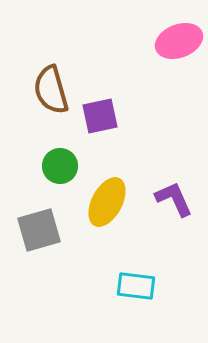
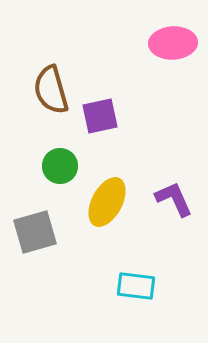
pink ellipse: moved 6 px left, 2 px down; rotated 18 degrees clockwise
gray square: moved 4 px left, 2 px down
